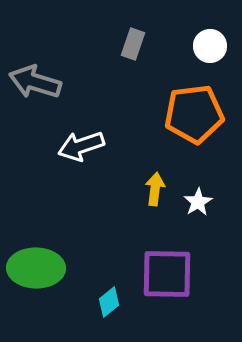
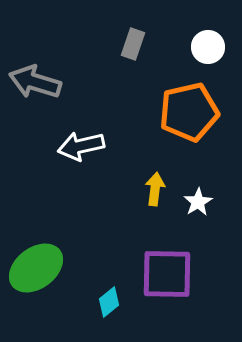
white circle: moved 2 px left, 1 px down
orange pentagon: moved 5 px left, 2 px up; rotated 6 degrees counterclockwise
white arrow: rotated 6 degrees clockwise
green ellipse: rotated 38 degrees counterclockwise
